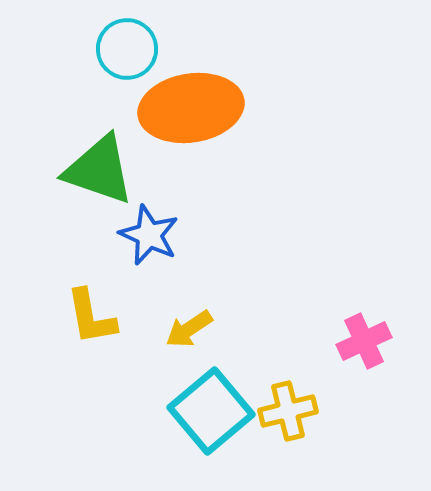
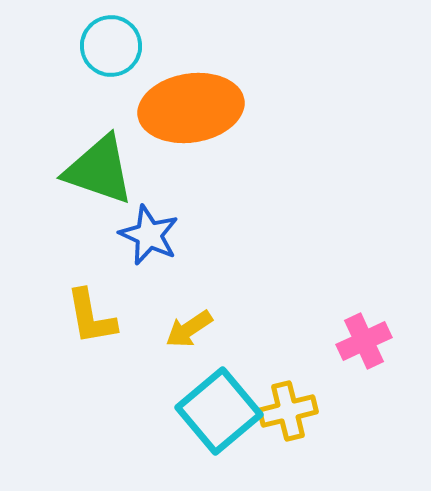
cyan circle: moved 16 px left, 3 px up
cyan square: moved 8 px right
